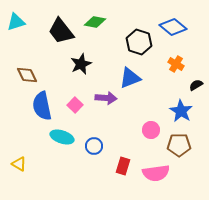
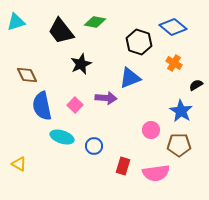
orange cross: moved 2 px left, 1 px up
